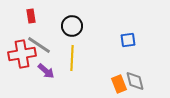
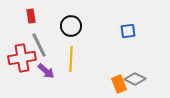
black circle: moved 1 px left
blue square: moved 9 px up
gray line: rotated 30 degrees clockwise
red cross: moved 4 px down
yellow line: moved 1 px left, 1 px down
gray diamond: moved 2 px up; rotated 50 degrees counterclockwise
